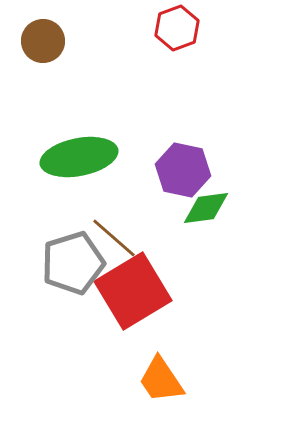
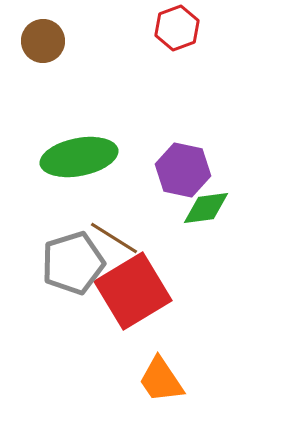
brown line: rotated 9 degrees counterclockwise
